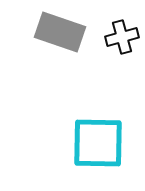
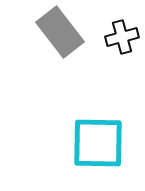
gray rectangle: rotated 33 degrees clockwise
